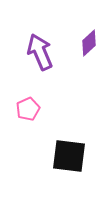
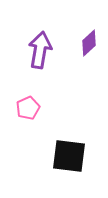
purple arrow: moved 2 px up; rotated 33 degrees clockwise
pink pentagon: moved 1 px up
